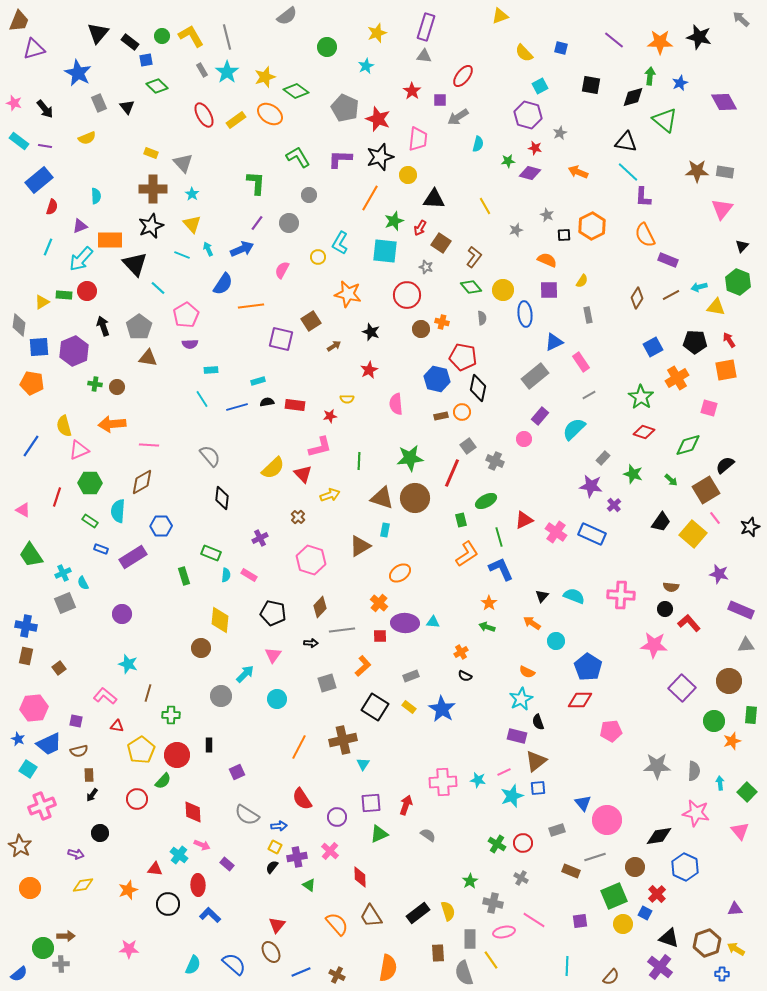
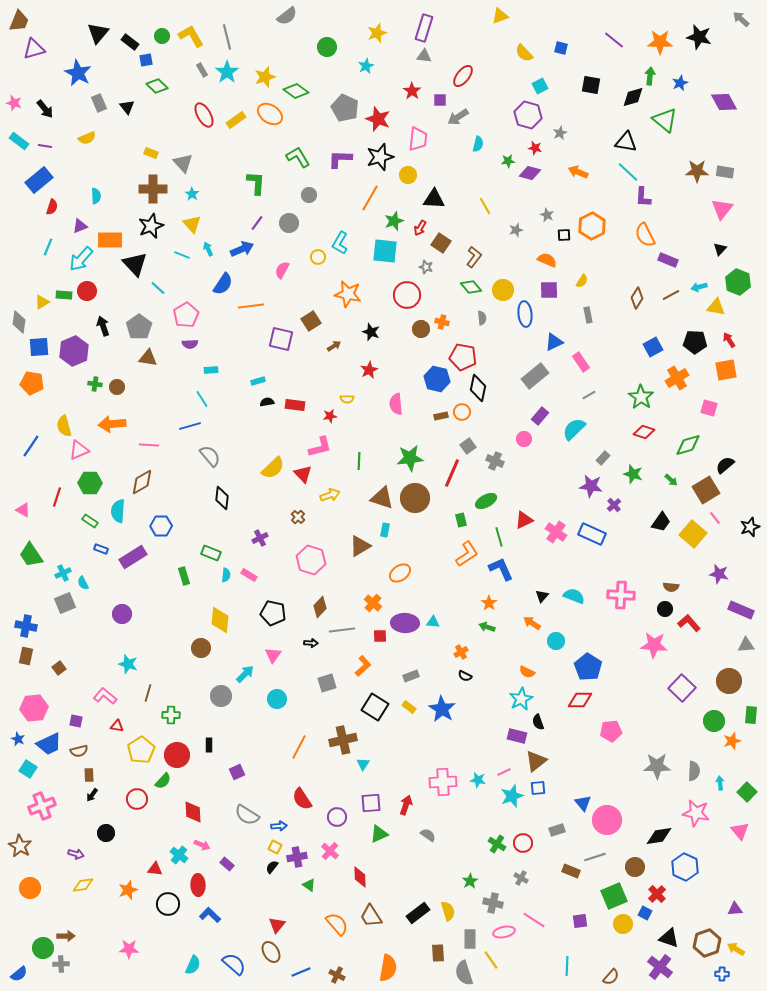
purple rectangle at (426, 27): moved 2 px left, 1 px down
black triangle at (742, 246): moved 22 px left, 3 px down
gray diamond at (19, 325): moved 3 px up
blue line at (237, 407): moved 47 px left, 19 px down
orange cross at (379, 603): moved 6 px left
black circle at (100, 833): moved 6 px right
